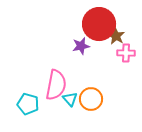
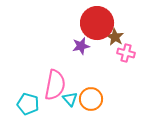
red circle: moved 2 px left, 1 px up
brown star: moved 1 px left, 1 px down
pink cross: rotated 12 degrees clockwise
pink semicircle: moved 1 px left
